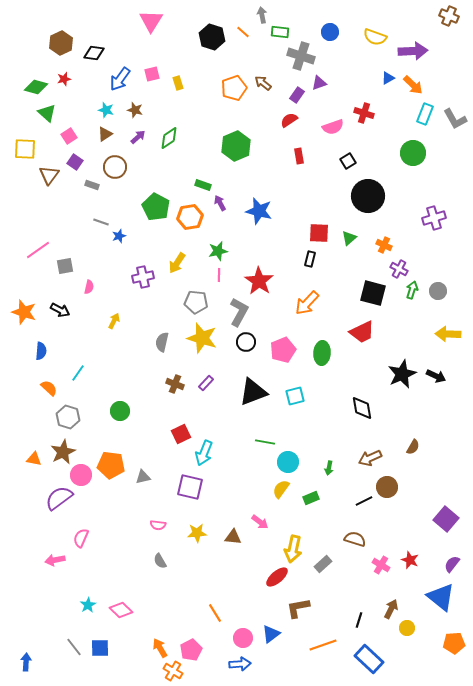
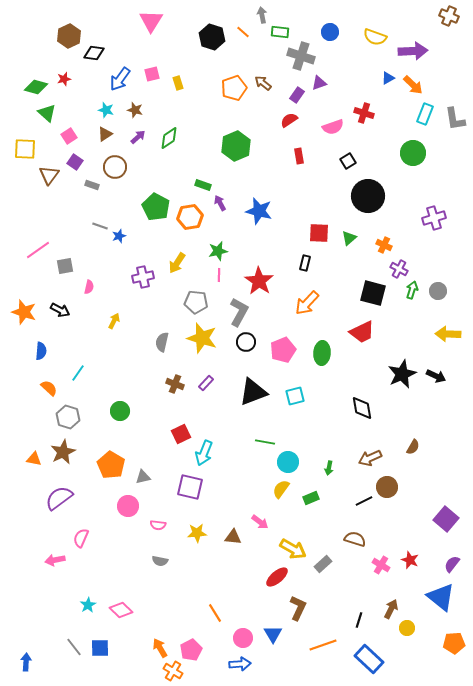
brown hexagon at (61, 43): moved 8 px right, 7 px up
gray L-shape at (455, 119): rotated 20 degrees clockwise
gray line at (101, 222): moved 1 px left, 4 px down
black rectangle at (310, 259): moved 5 px left, 4 px down
orange pentagon at (111, 465): rotated 24 degrees clockwise
pink circle at (81, 475): moved 47 px right, 31 px down
yellow arrow at (293, 549): rotated 72 degrees counterclockwise
gray semicircle at (160, 561): rotated 49 degrees counterclockwise
brown L-shape at (298, 608): rotated 125 degrees clockwise
blue triangle at (271, 634): moved 2 px right; rotated 24 degrees counterclockwise
